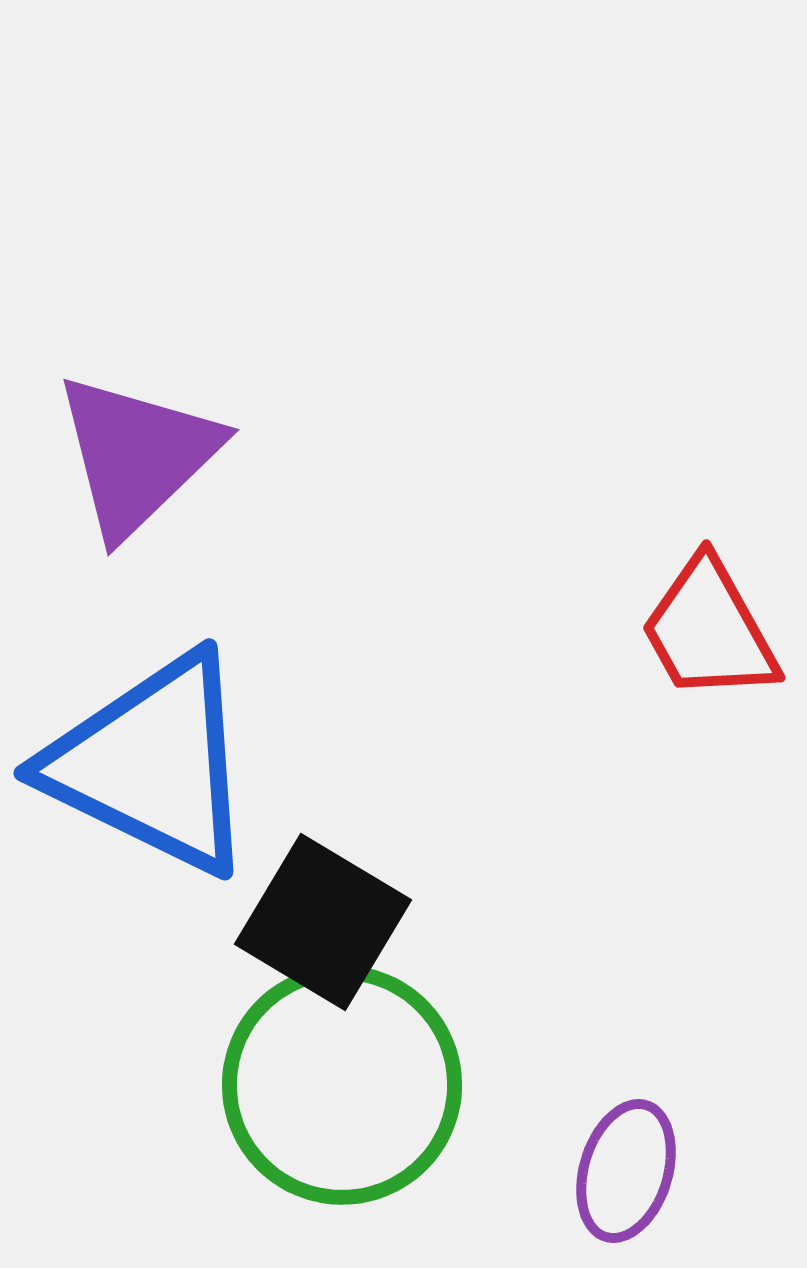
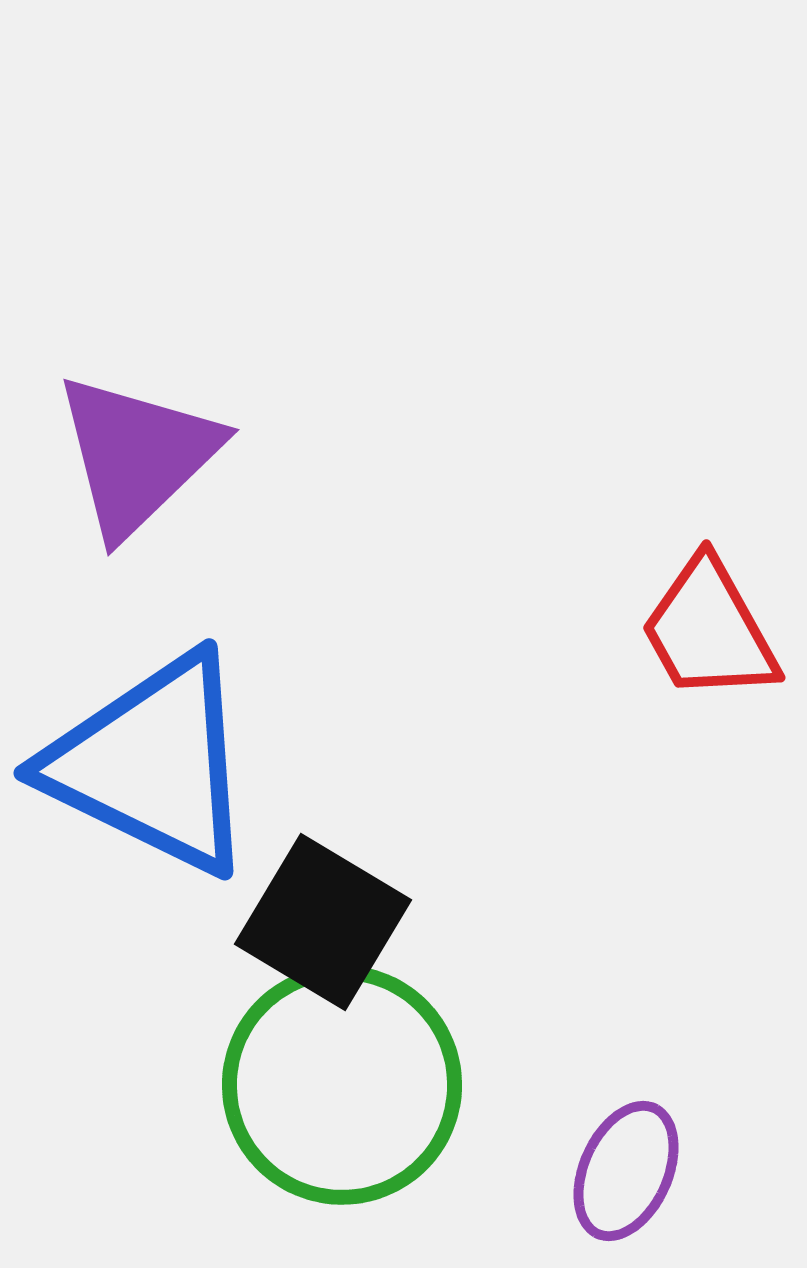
purple ellipse: rotated 7 degrees clockwise
